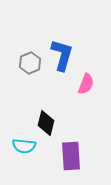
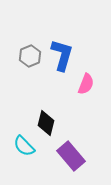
gray hexagon: moved 7 px up
cyan semicircle: rotated 40 degrees clockwise
purple rectangle: rotated 36 degrees counterclockwise
